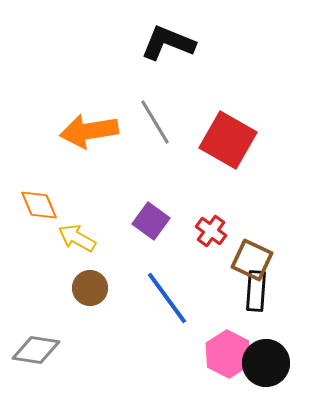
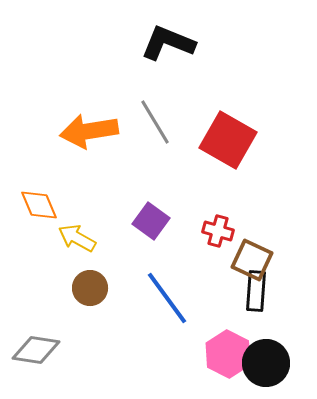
red cross: moved 7 px right; rotated 20 degrees counterclockwise
